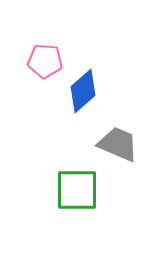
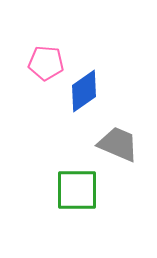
pink pentagon: moved 1 px right, 2 px down
blue diamond: moved 1 px right; rotated 6 degrees clockwise
